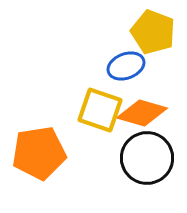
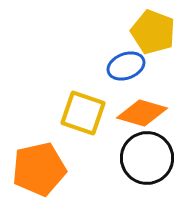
yellow square: moved 17 px left, 3 px down
orange pentagon: moved 16 px down; rotated 4 degrees counterclockwise
